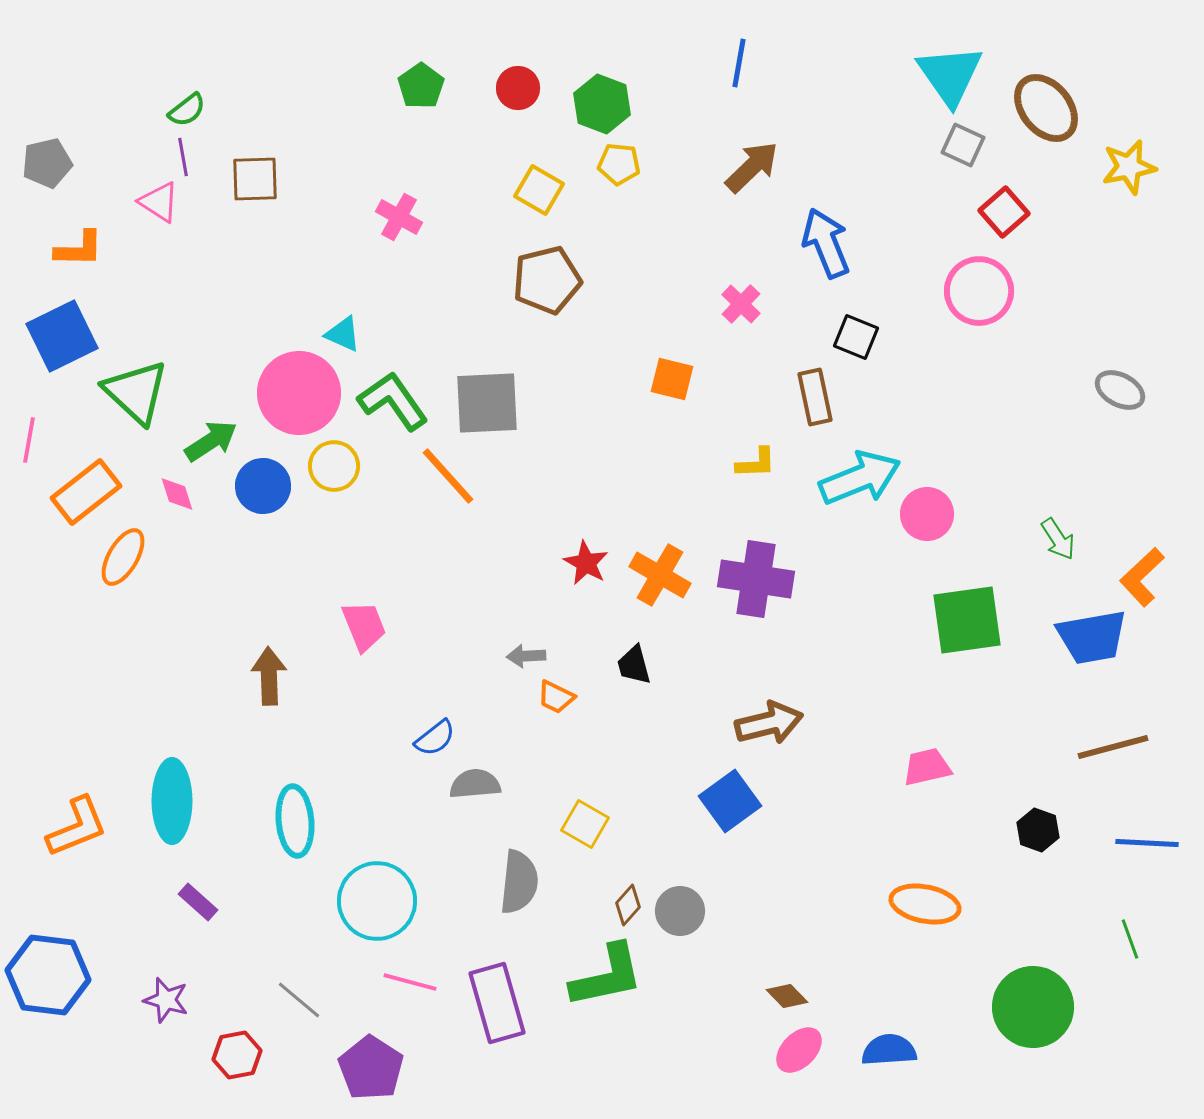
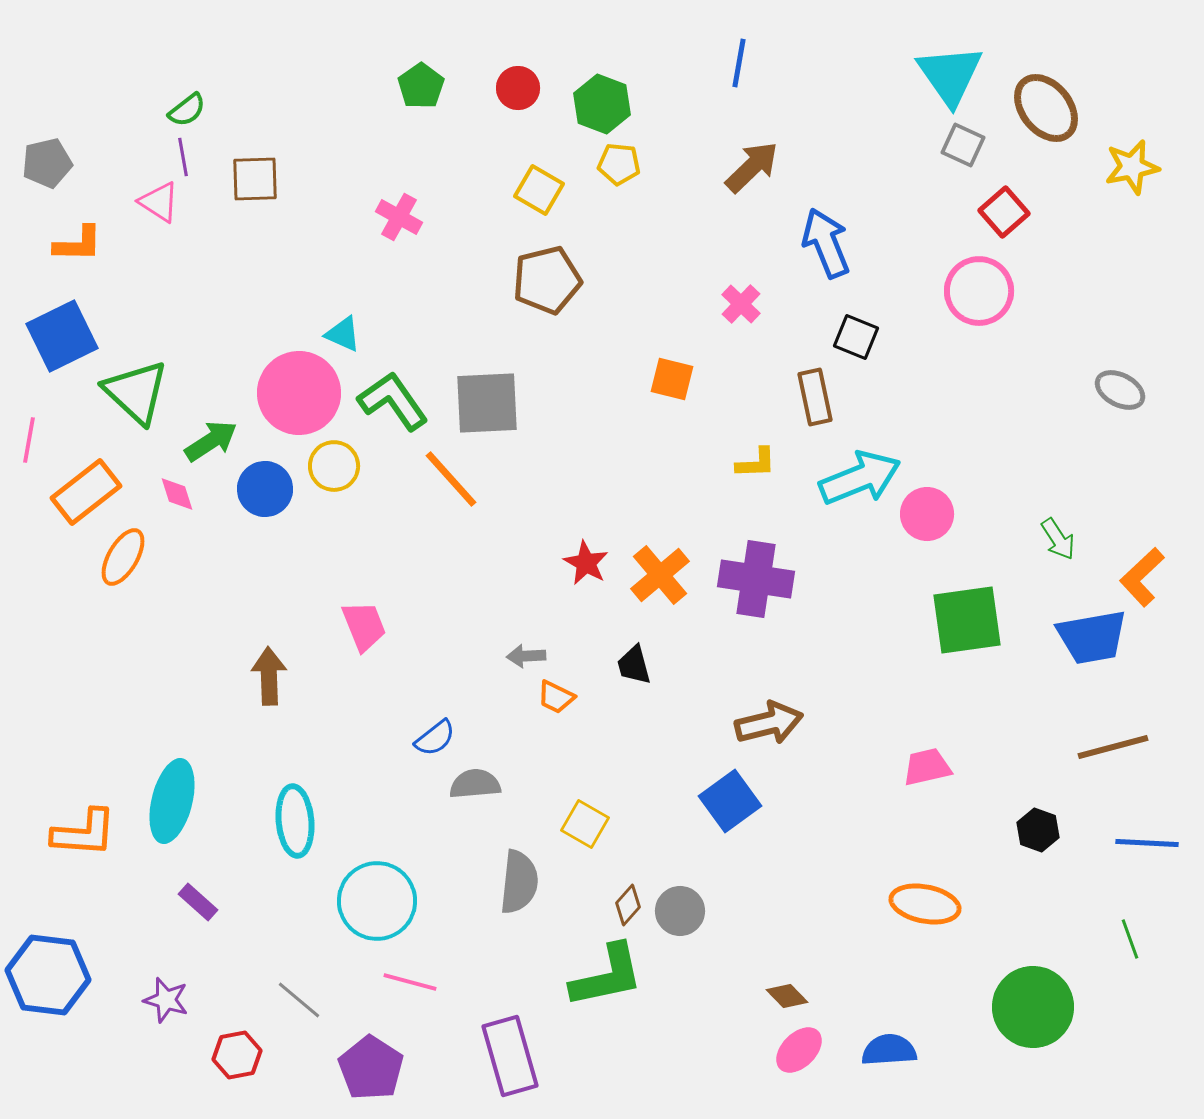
yellow star at (1129, 167): moved 3 px right
orange L-shape at (79, 249): moved 1 px left, 5 px up
orange line at (448, 476): moved 3 px right, 3 px down
blue circle at (263, 486): moved 2 px right, 3 px down
orange cross at (660, 575): rotated 20 degrees clockwise
cyan ellipse at (172, 801): rotated 14 degrees clockwise
orange L-shape at (77, 827): moved 7 px right, 6 px down; rotated 26 degrees clockwise
purple rectangle at (497, 1003): moved 13 px right, 53 px down
